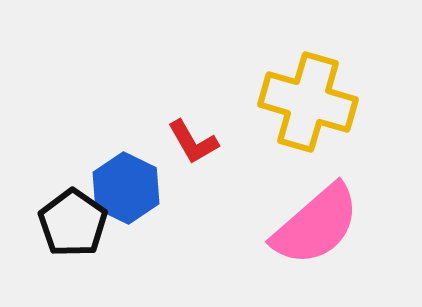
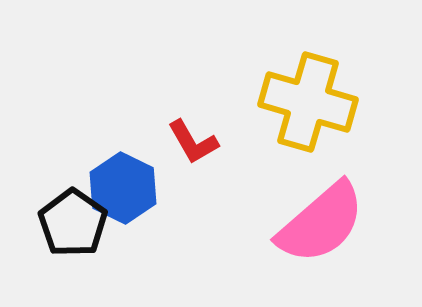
blue hexagon: moved 3 px left
pink semicircle: moved 5 px right, 2 px up
